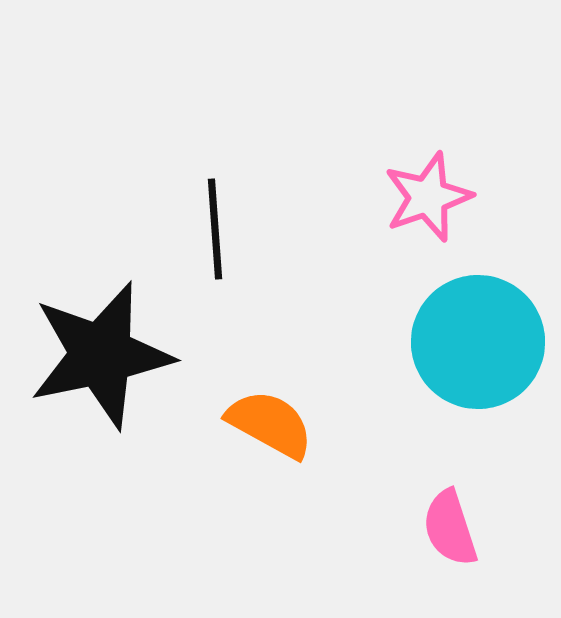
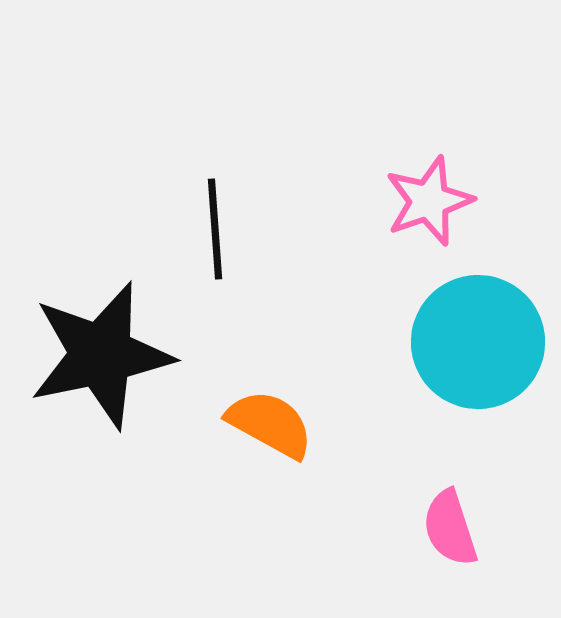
pink star: moved 1 px right, 4 px down
